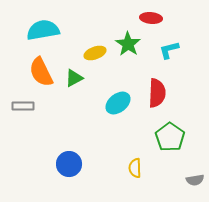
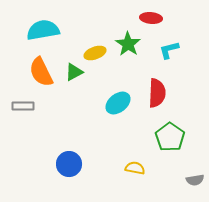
green triangle: moved 6 px up
yellow semicircle: rotated 102 degrees clockwise
